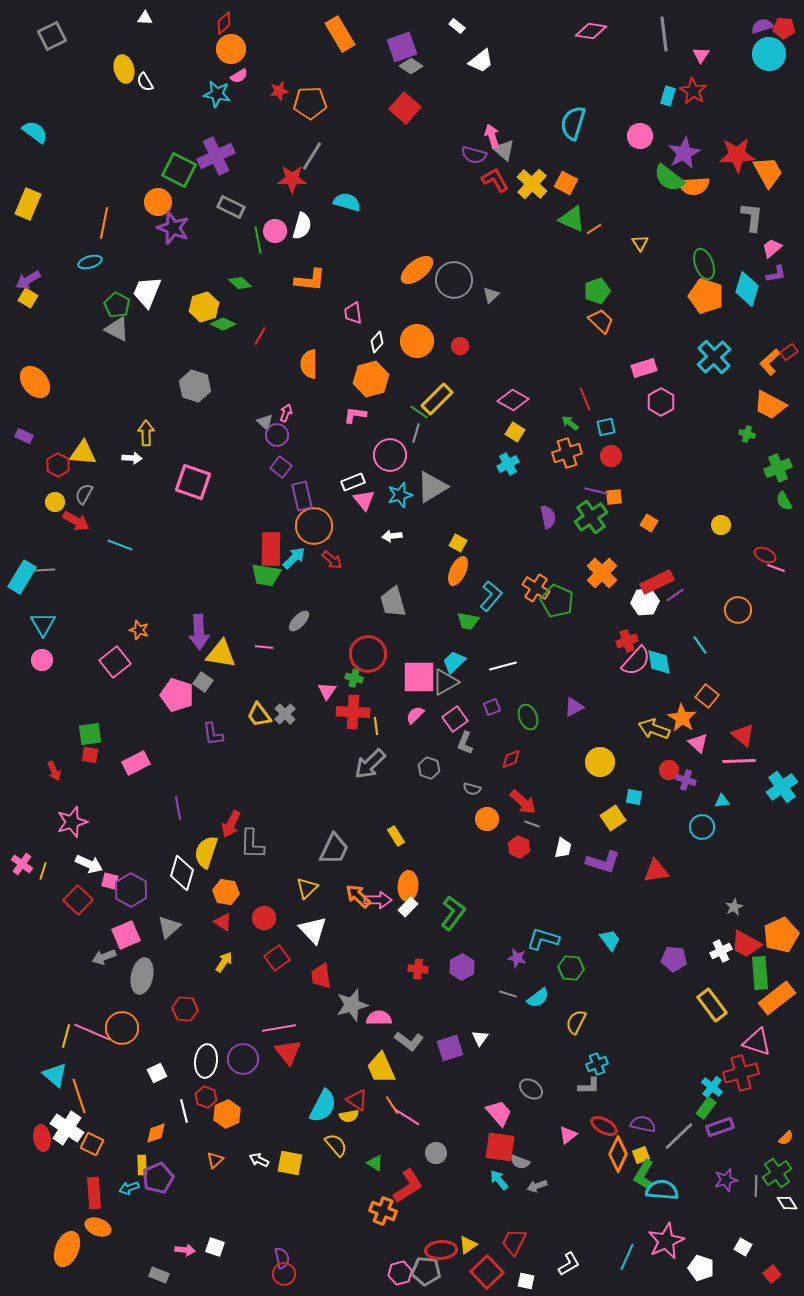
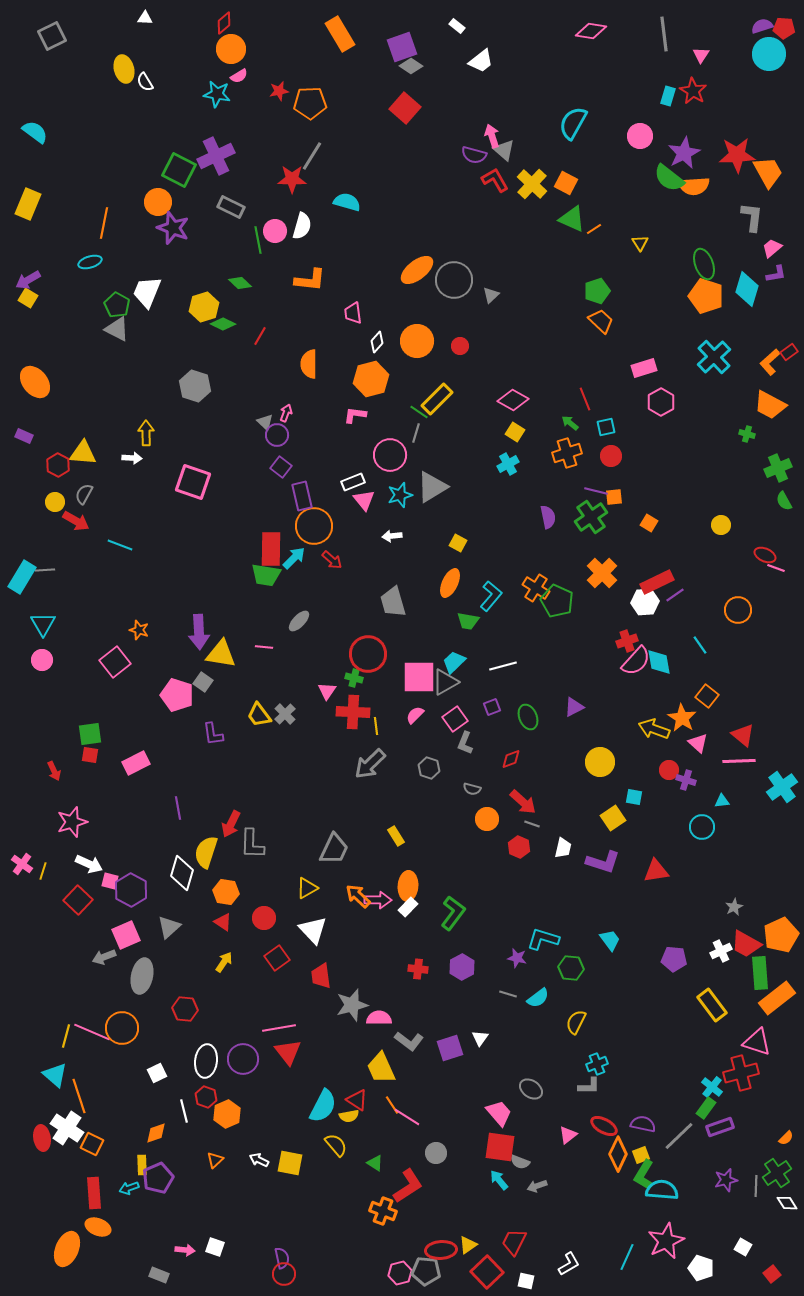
cyan semicircle at (573, 123): rotated 12 degrees clockwise
orange ellipse at (458, 571): moved 8 px left, 12 px down
yellow triangle at (307, 888): rotated 15 degrees clockwise
